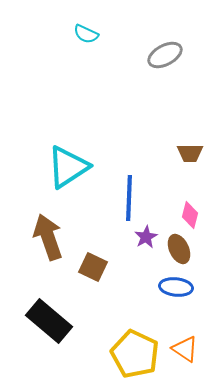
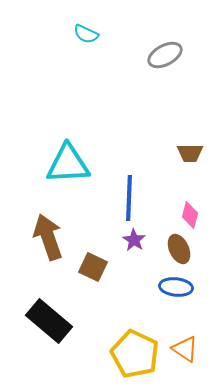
cyan triangle: moved 3 px up; rotated 30 degrees clockwise
purple star: moved 12 px left, 3 px down; rotated 10 degrees counterclockwise
